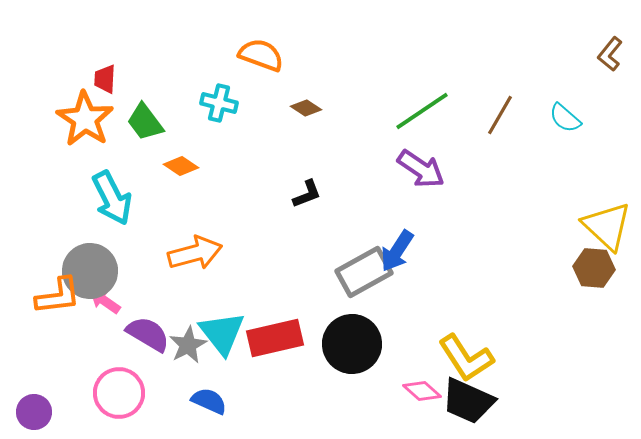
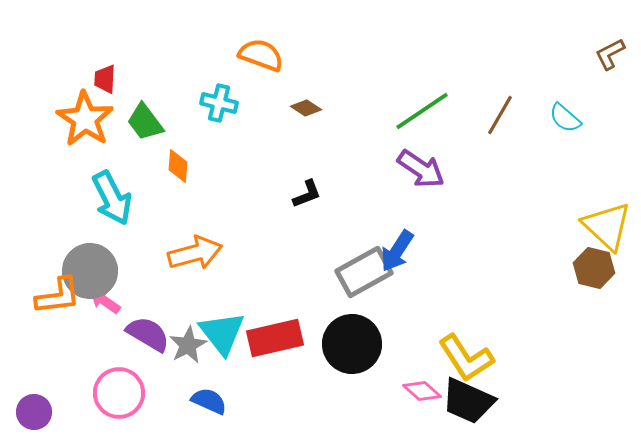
brown L-shape: rotated 24 degrees clockwise
orange diamond: moved 3 px left; rotated 60 degrees clockwise
brown hexagon: rotated 9 degrees clockwise
